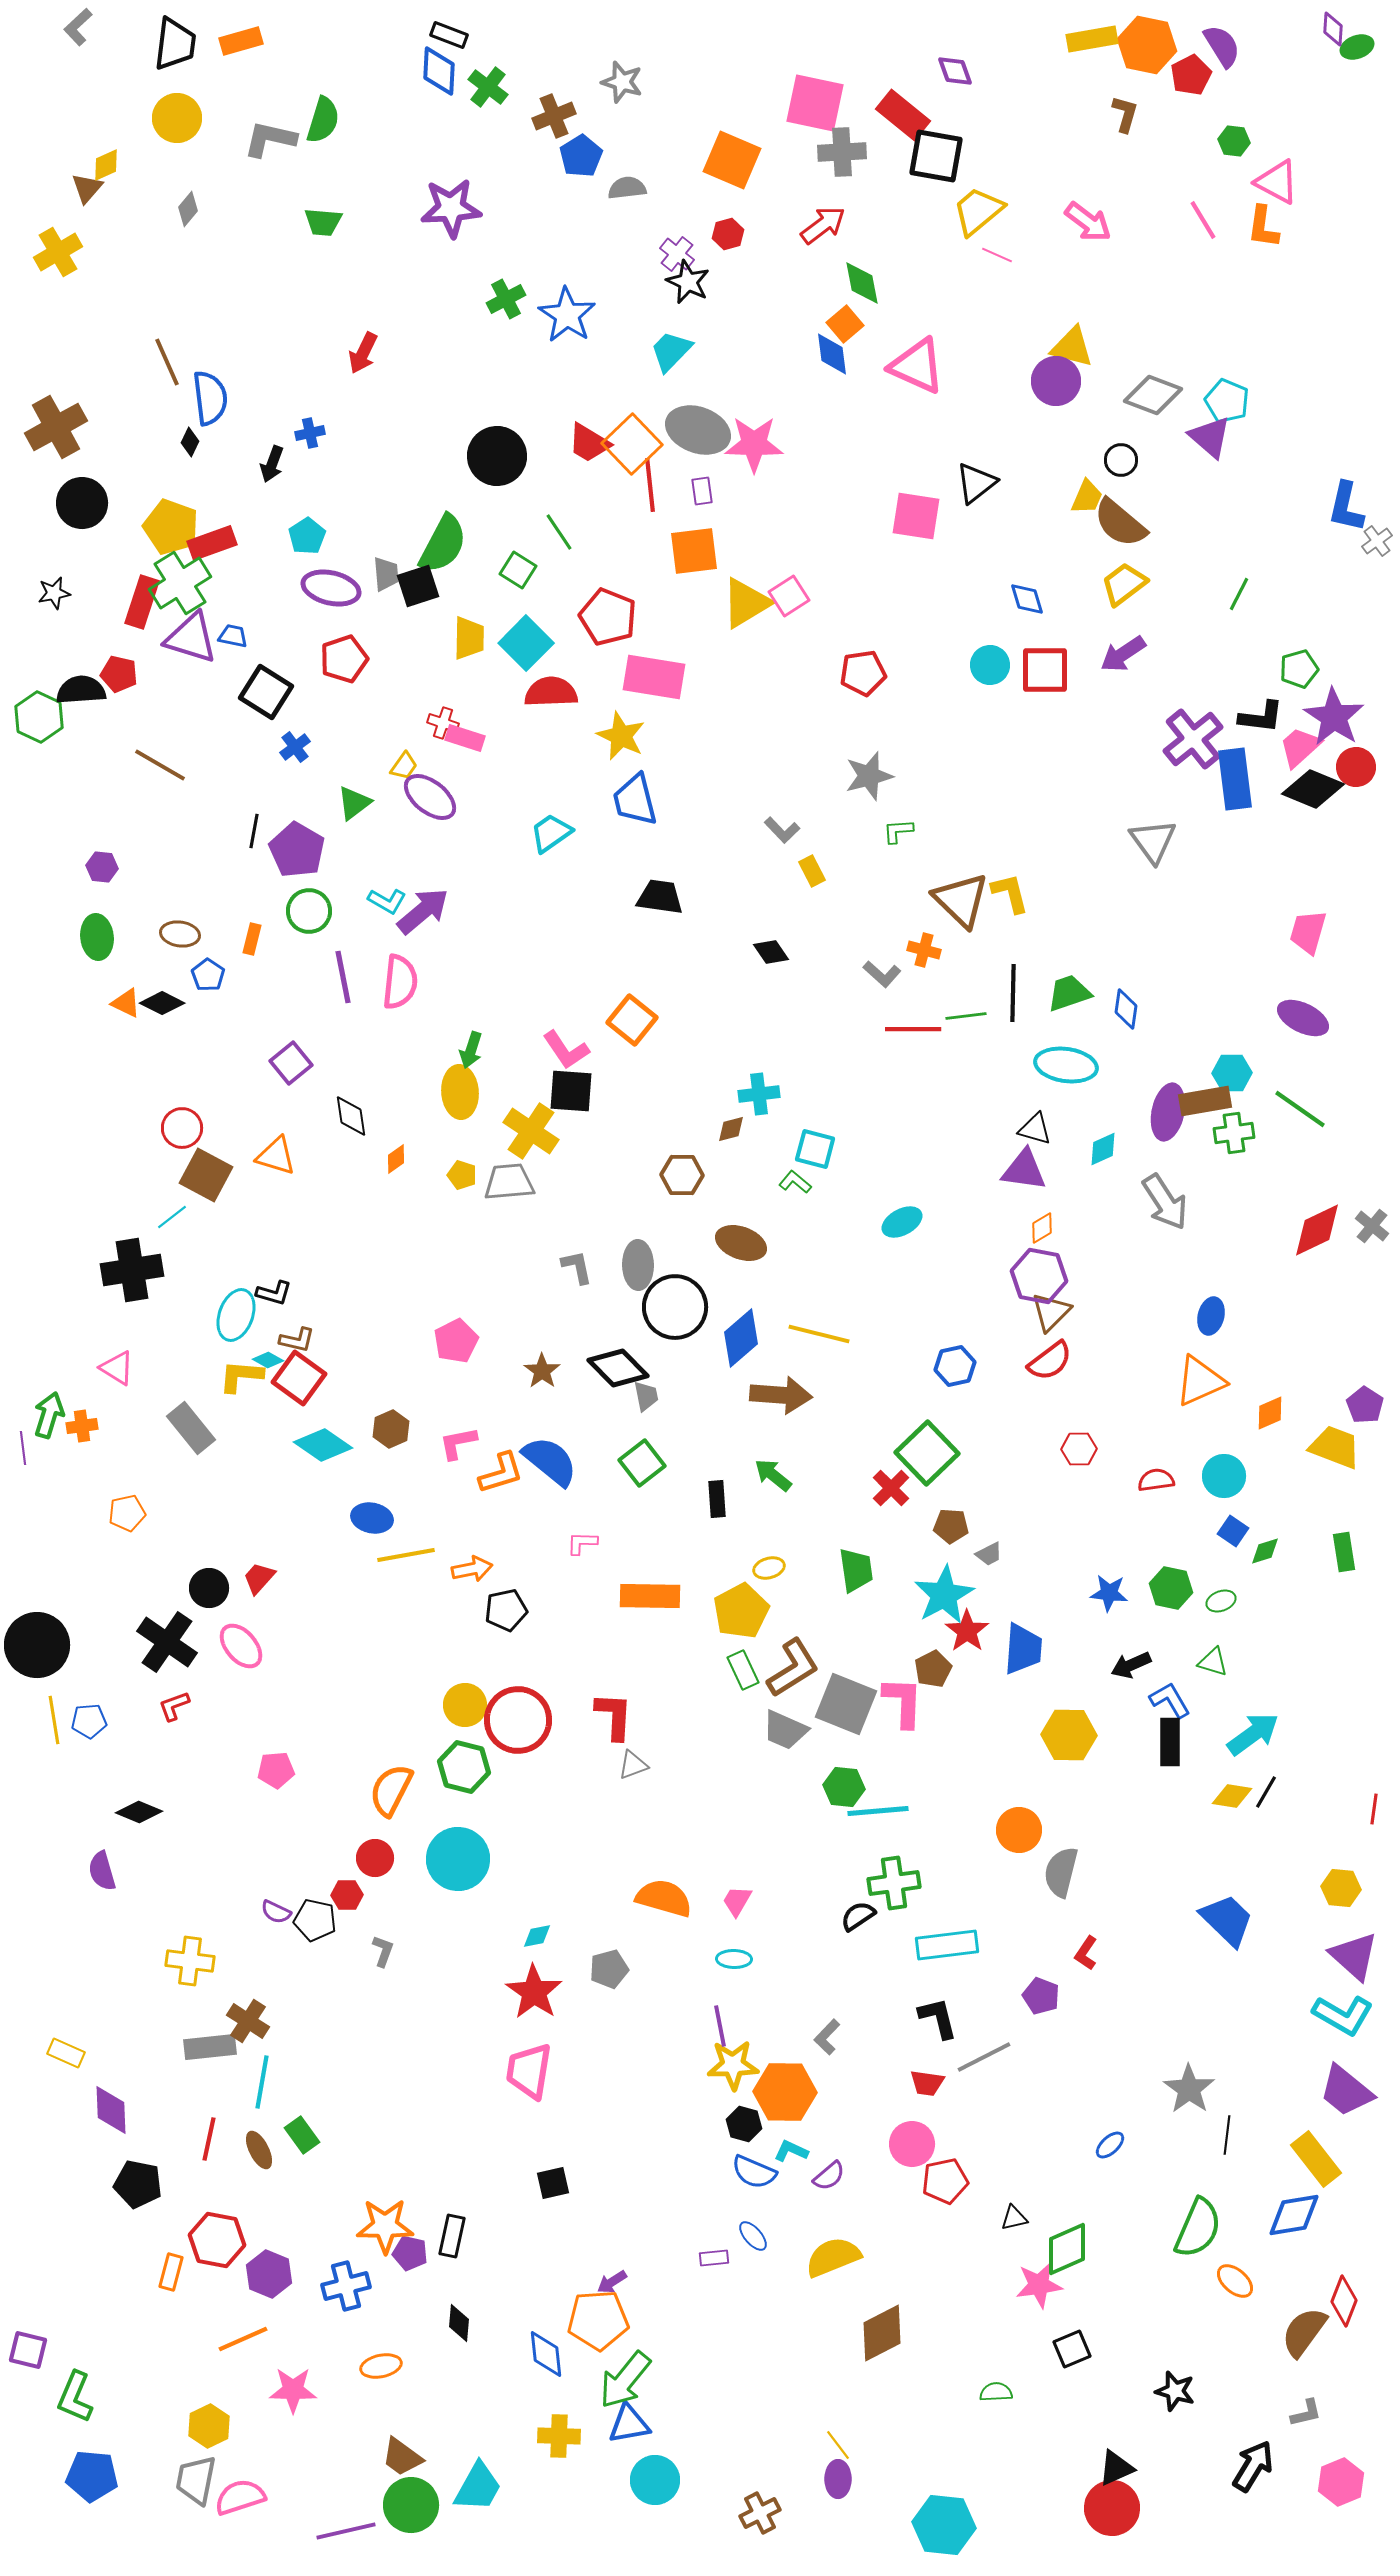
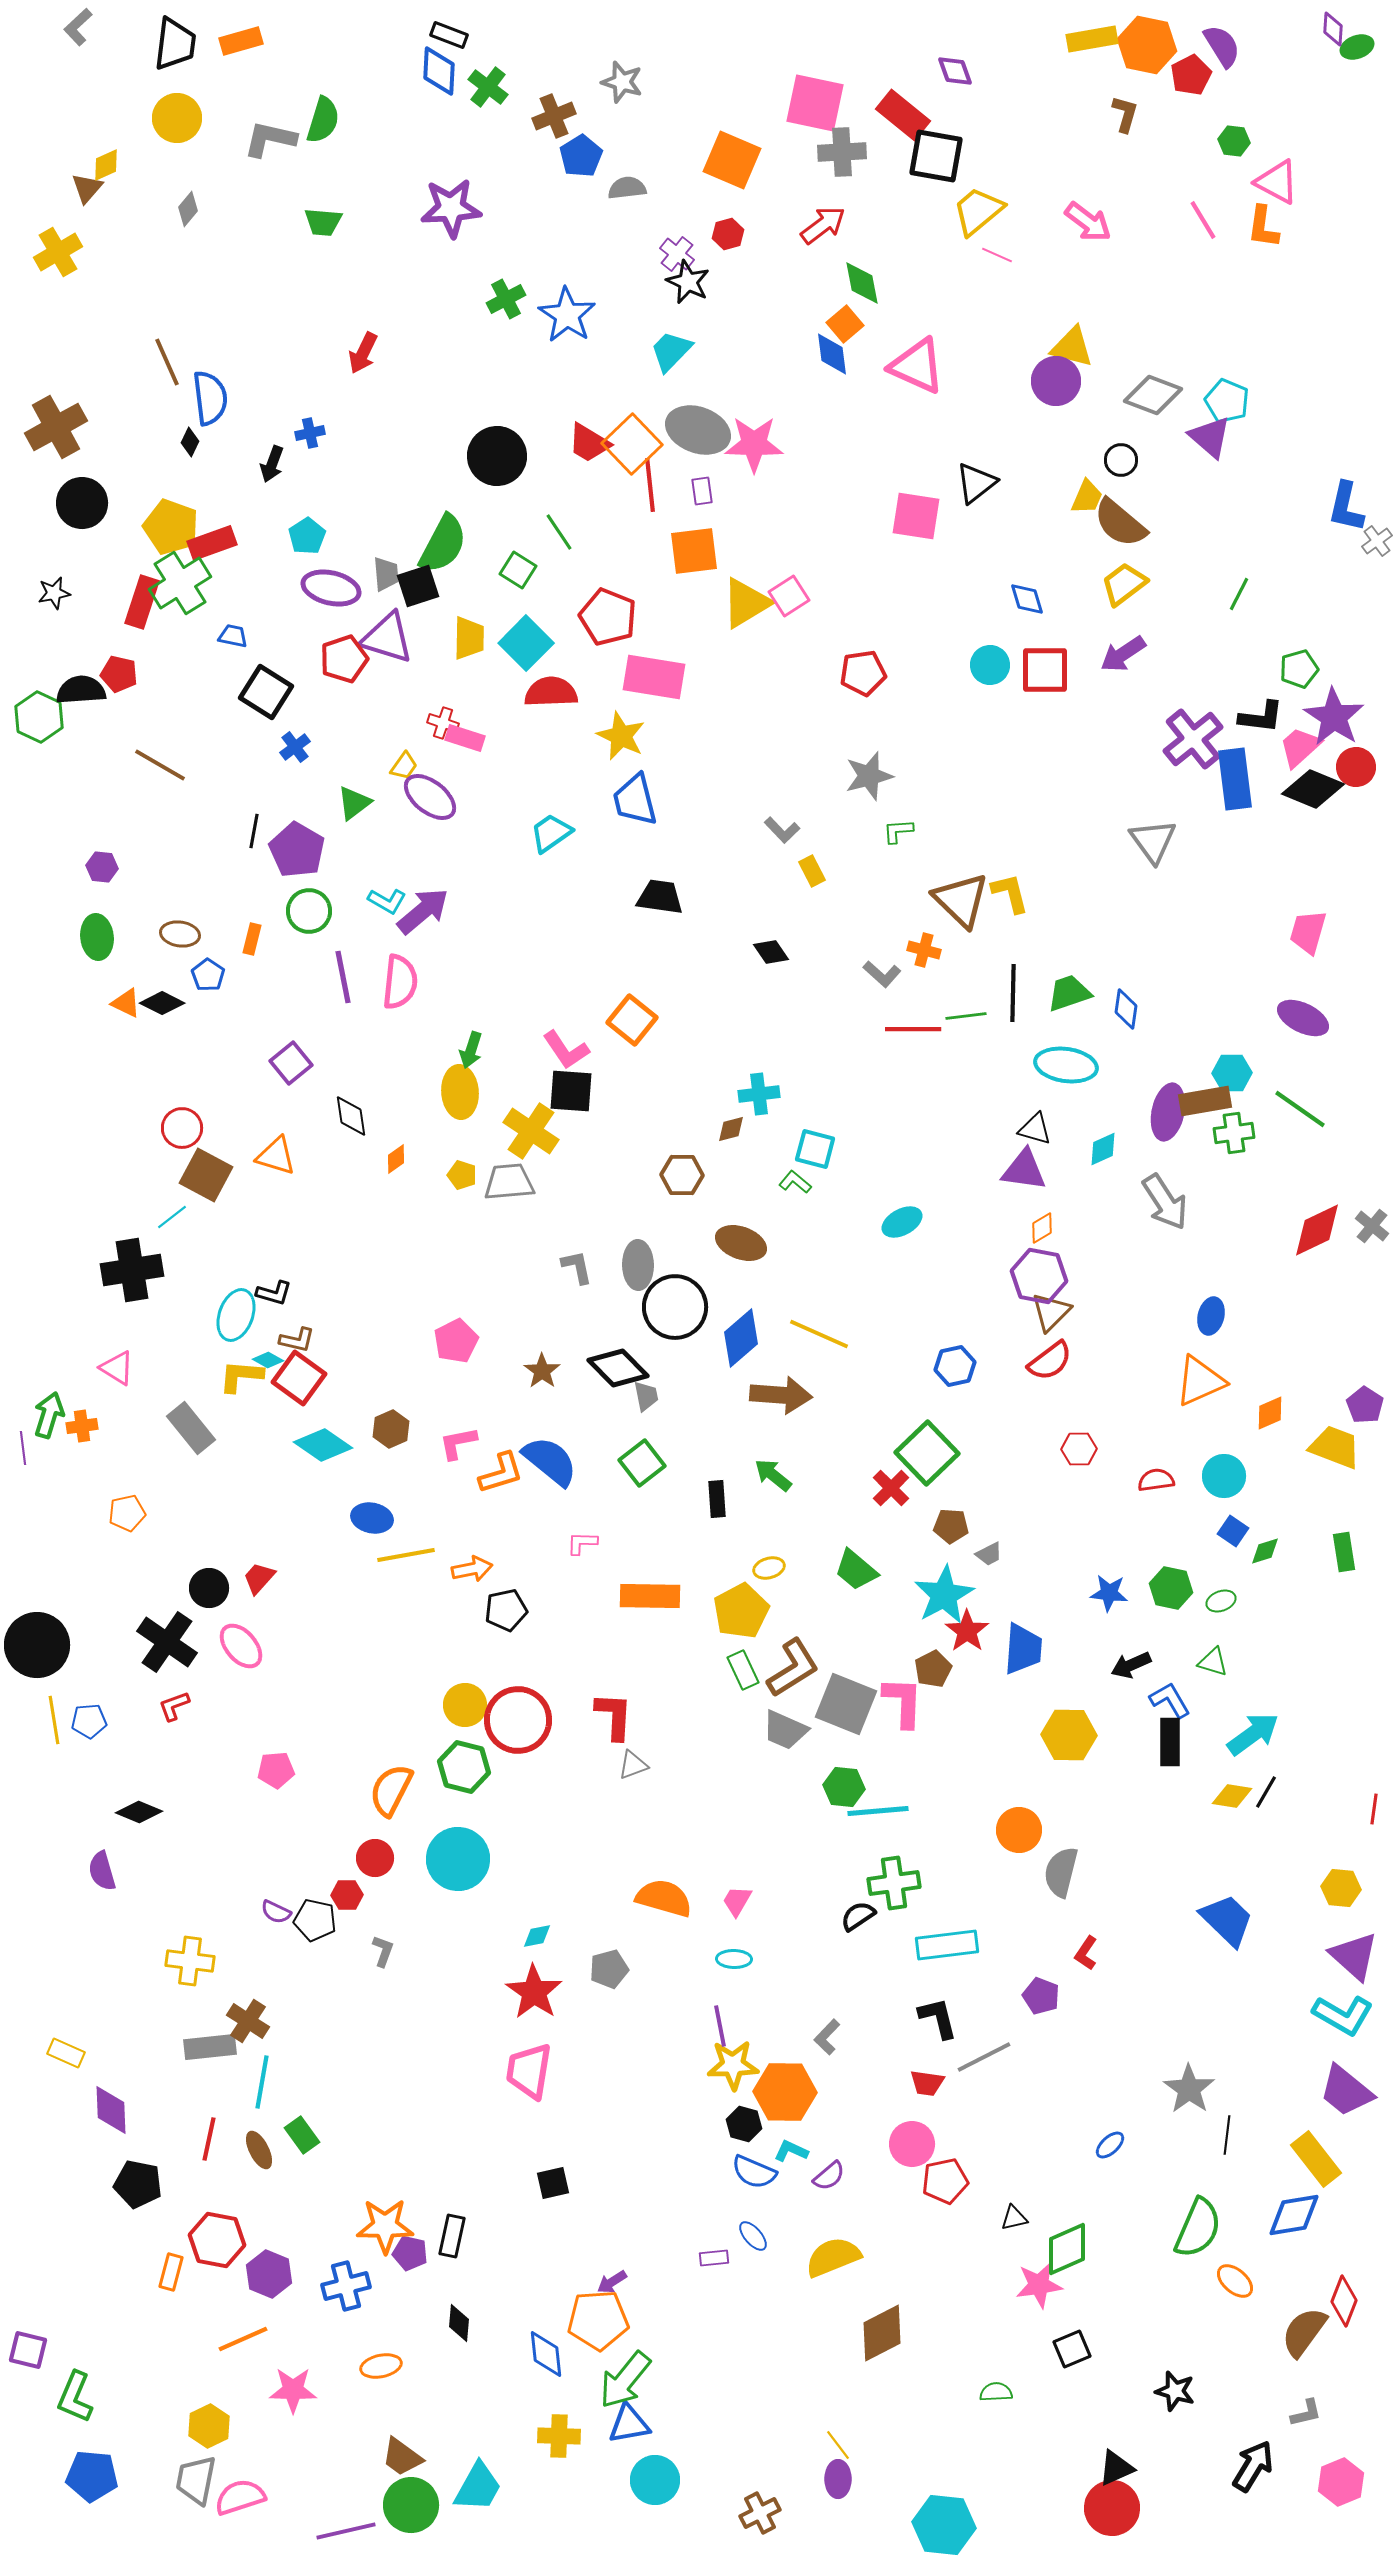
purple triangle at (191, 638): moved 196 px right
yellow line at (819, 1334): rotated 10 degrees clockwise
green trapezoid at (856, 1570): rotated 138 degrees clockwise
